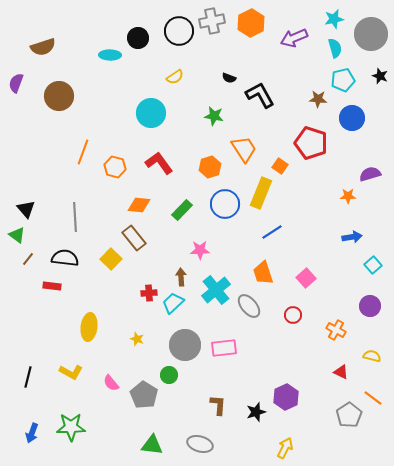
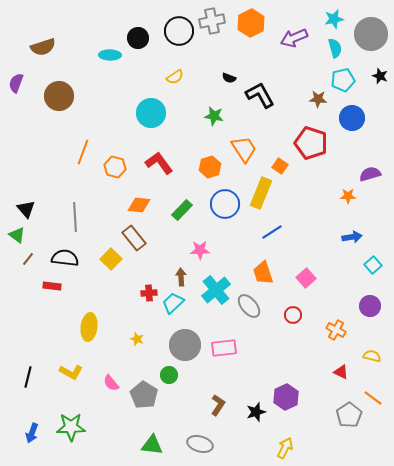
brown L-shape at (218, 405): rotated 30 degrees clockwise
